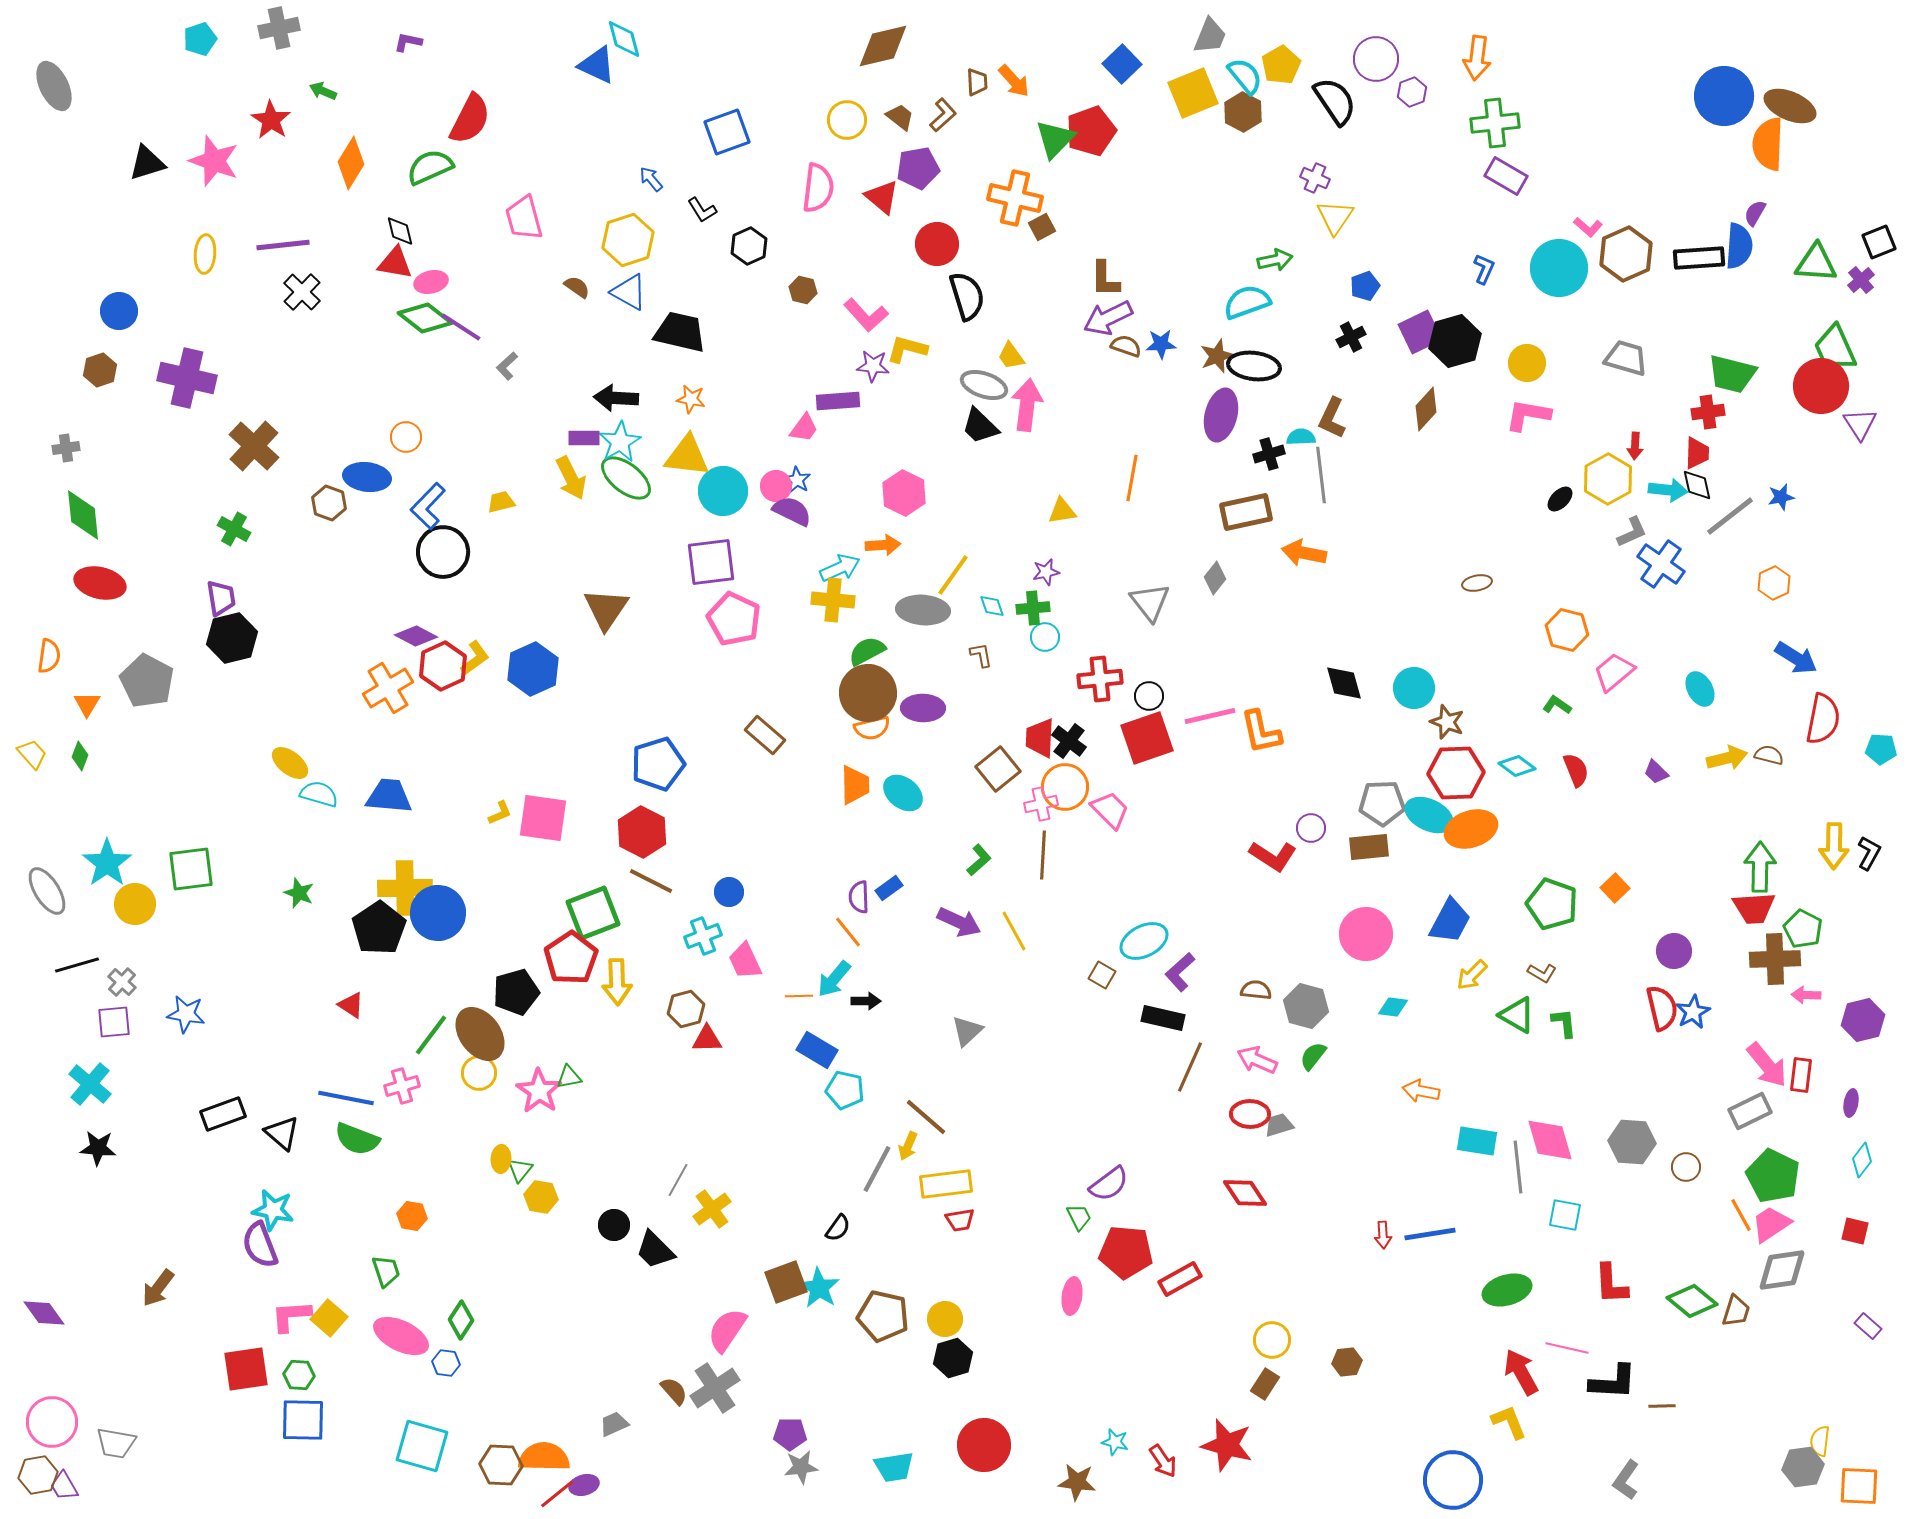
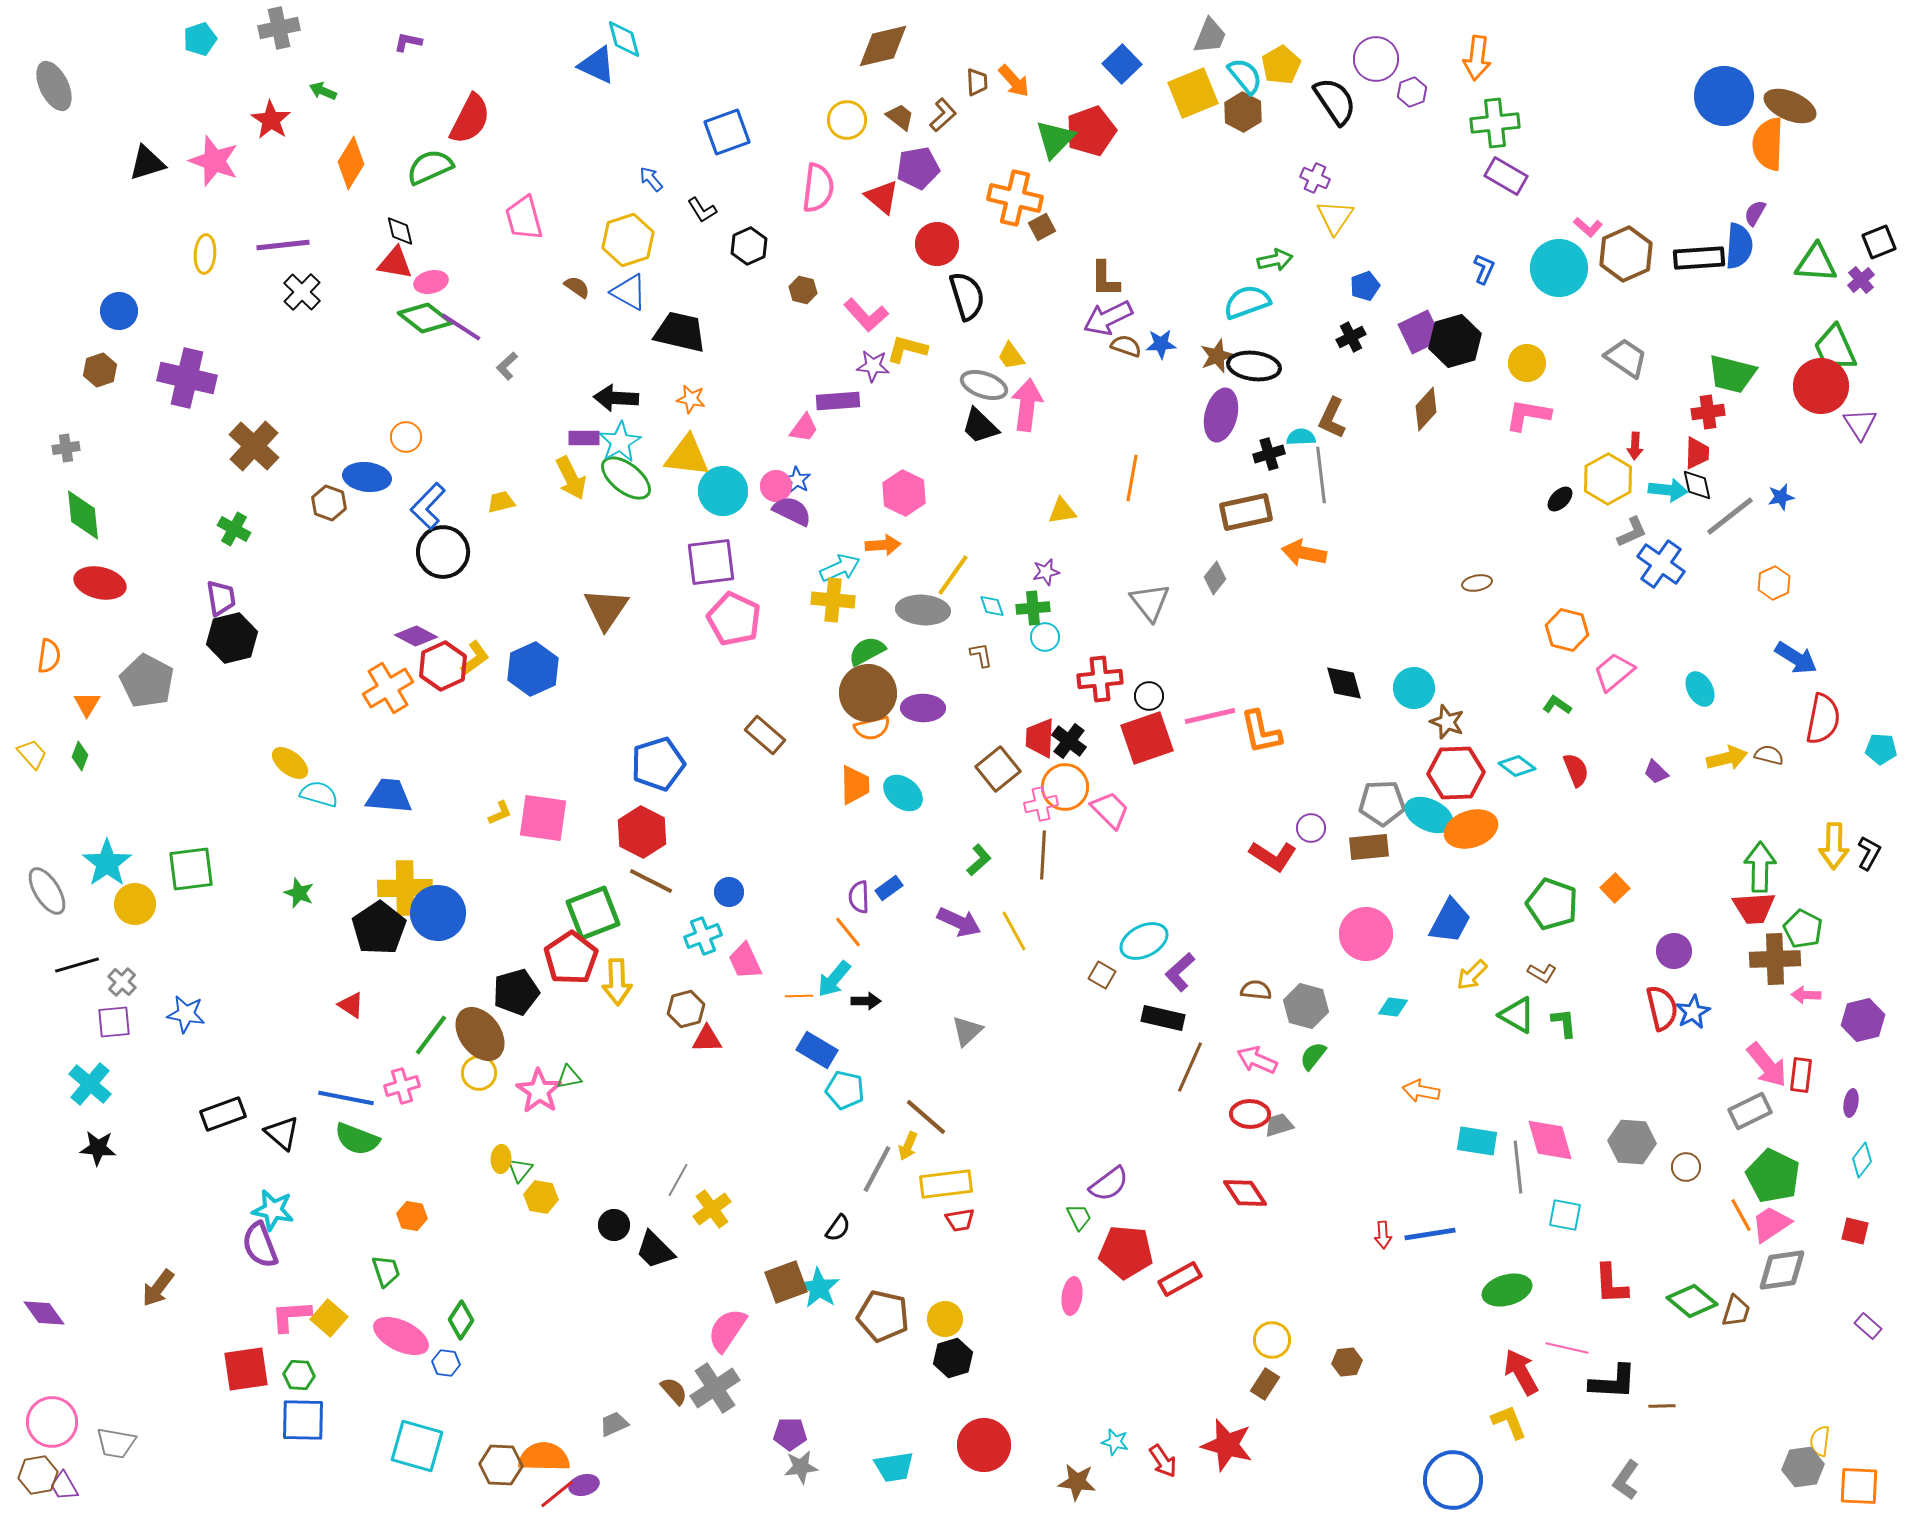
gray trapezoid at (1626, 358): rotated 18 degrees clockwise
cyan square at (422, 1446): moved 5 px left
